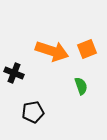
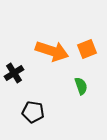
black cross: rotated 36 degrees clockwise
black pentagon: rotated 20 degrees clockwise
